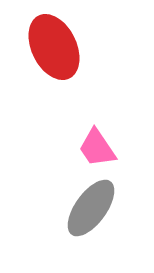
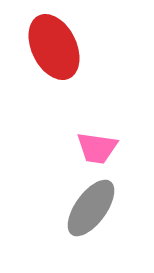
pink trapezoid: rotated 48 degrees counterclockwise
